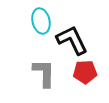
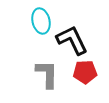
gray L-shape: moved 3 px right, 1 px down
